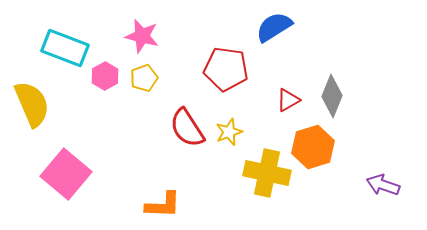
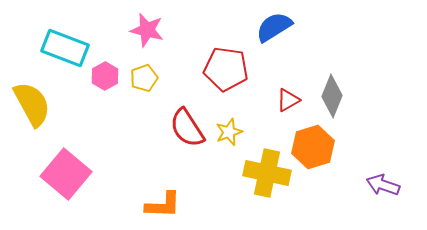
pink star: moved 5 px right, 6 px up
yellow semicircle: rotated 6 degrees counterclockwise
